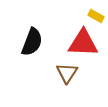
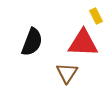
yellow rectangle: rotated 35 degrees clockwise
